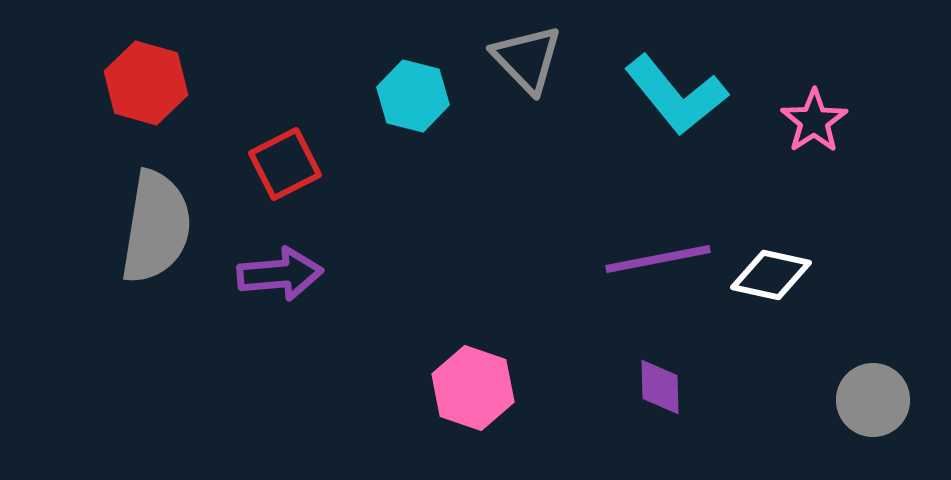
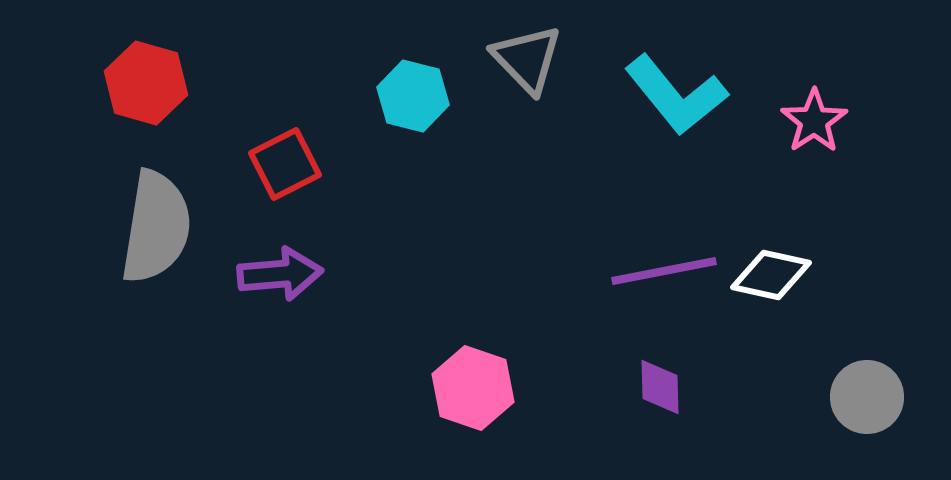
purple line: moved 6 px right, 12 px down
gray circle: moved 6 px left, 3 px up
